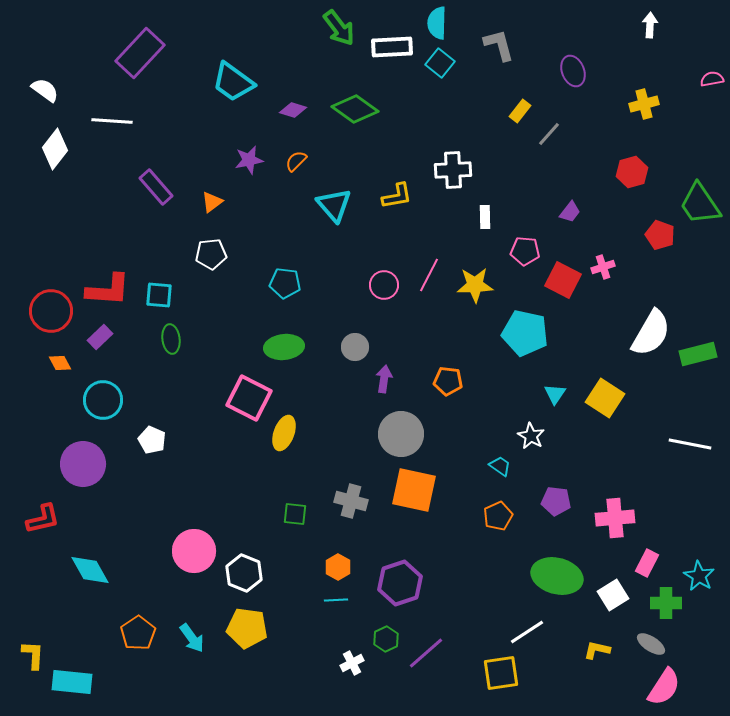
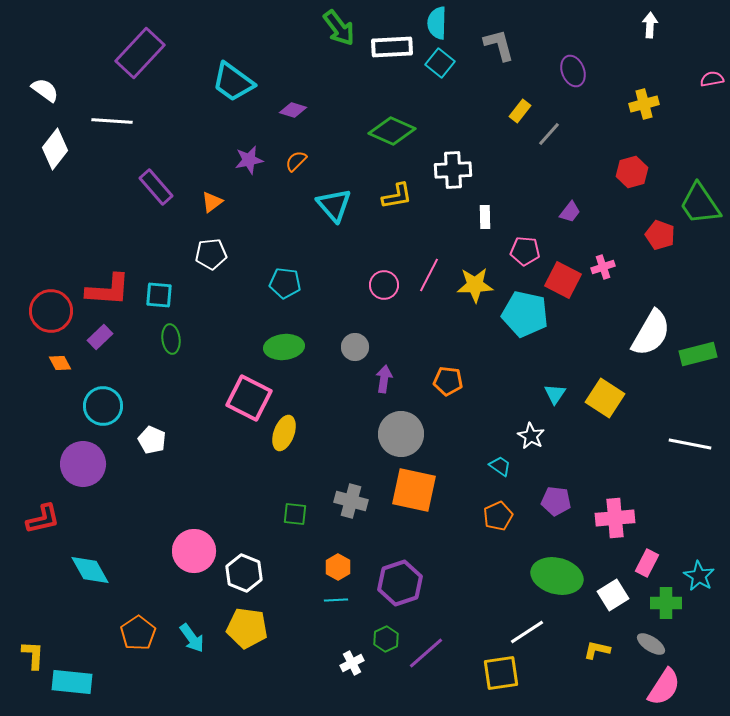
green diamond at (355, 109): moved 37 px right, 22 px down; rotated 12 degrees counterclockwise
cyan pentagon at (525, 333): moved 19 px up
cyan circle at (103, 400): moved 6 px down
